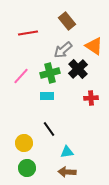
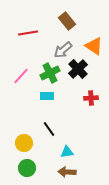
green cross: rotated 12 degrees counterclockwise
